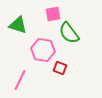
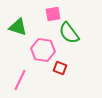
green triangle: moved 2 px down
